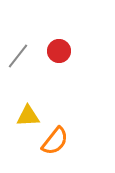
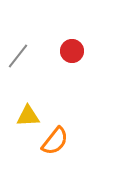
red circle: moved 13 px right
